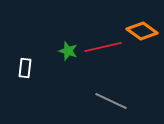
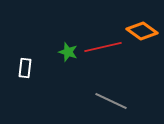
green star: moved 1 px down
